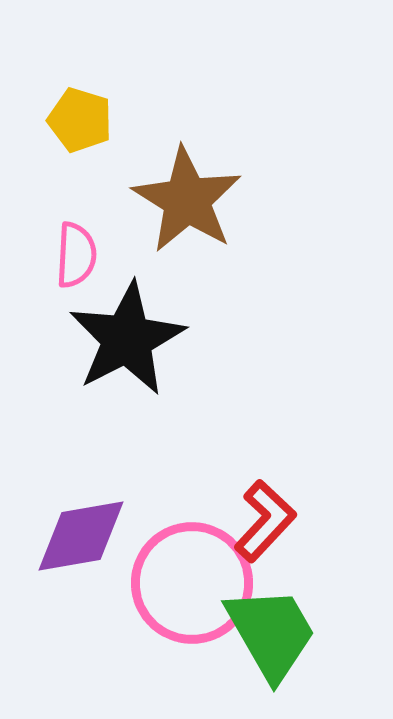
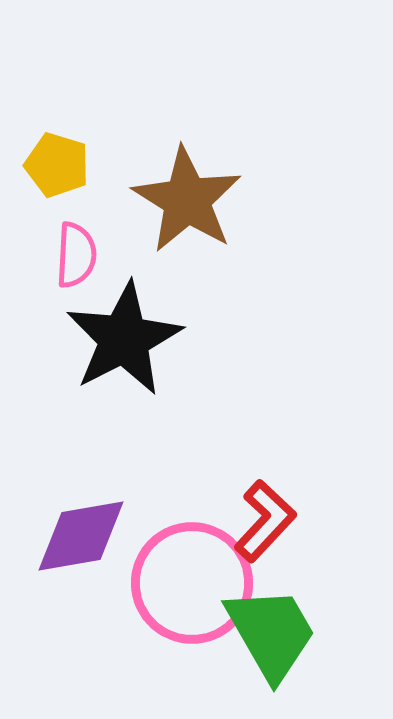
yellow pentagon: moved 23 px left, 45 px down
black star: moved 3 px left
